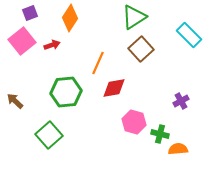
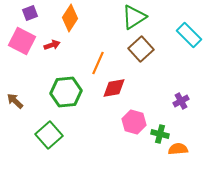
pink square: rotated 24 degrees counterclockwise
